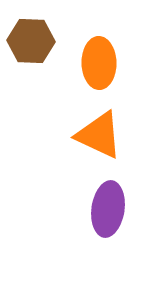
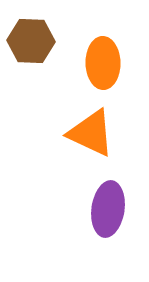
orange ellipse: moved 4 px right
orange triangle: moved 8 px left, 2 px up
